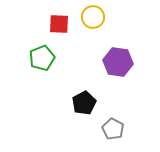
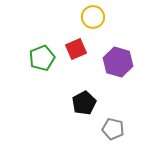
red square: moved 17 px right, 25 px down; rotated 25 degrees counterclockwise
purple hexagon: rotated 8 degrees clockwise
gray pentagon: rotated 15 degrees counterclockwise
